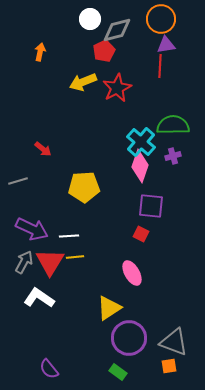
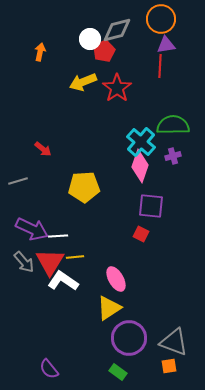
white circle: moved 20 px down
red star: rotated 8 degrees counterclockwise
white line: moved 11 px left
gray arrow: rotated 110 degrees clockwise
pink ellipse: moved 16 px left, 6 px down
white L-shape: moved 24 px right, 17 px up
